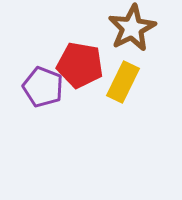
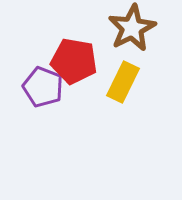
red pentagon: moved 6 px left, 4 px up
